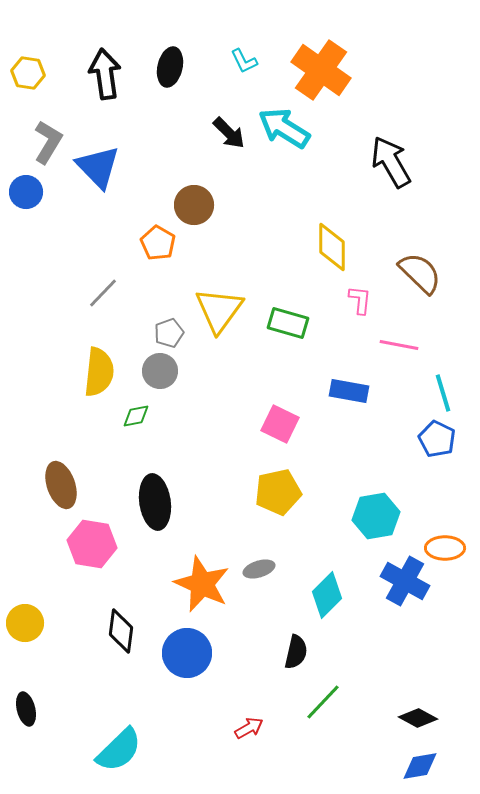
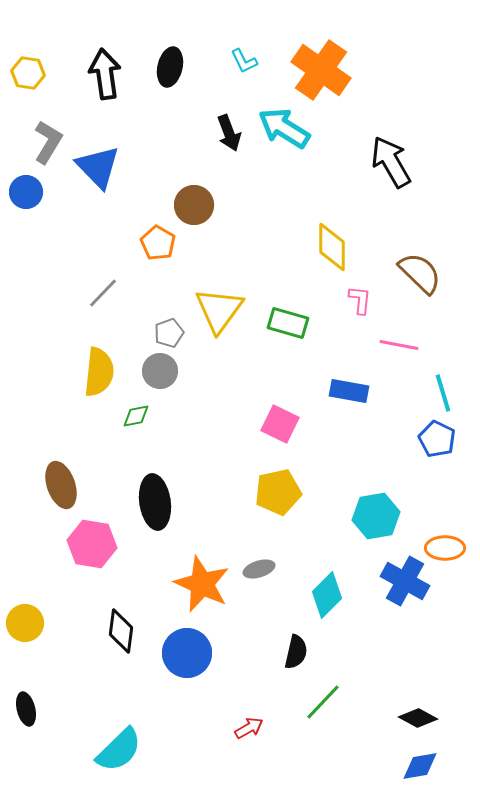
black arrow at (229, 133): rotated 24 degrees clockwise
